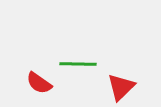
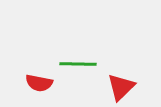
red semicircle: rotated 24 degrees counterclockwise
